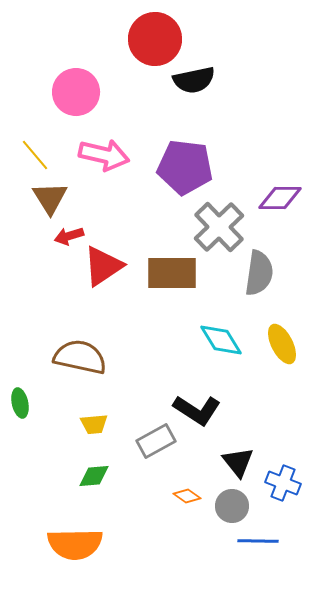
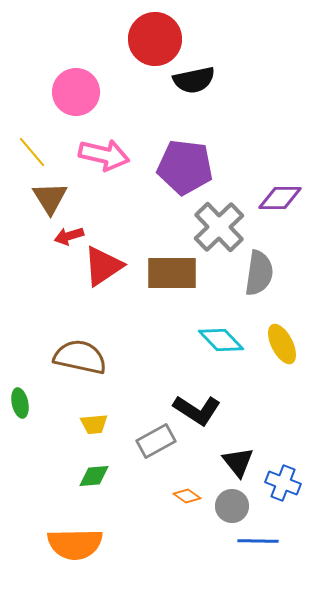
yellow line: moved 3 px left, 3 px up
cyan diamond: rotated 12 degrees counterclockwise
